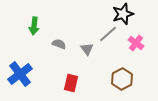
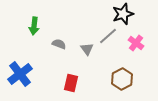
gray line: moved 2 px down
